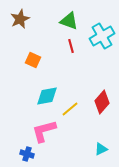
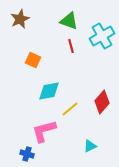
cyan diamond: moved 2 px right, 5 px up
cyan triangle: moved 11 px left, 3 px up
